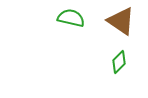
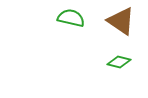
green diamond: rotated 60 degrees clockwise
